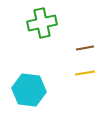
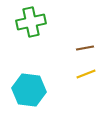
green cross: moved 11 px left, 1 px up
yellow line: moved 1 px right, 1 px down; rotated 12 degrees counterclockwise
